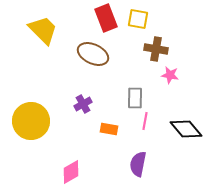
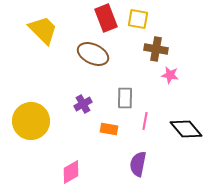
gray rectangle: moved 10 px left
